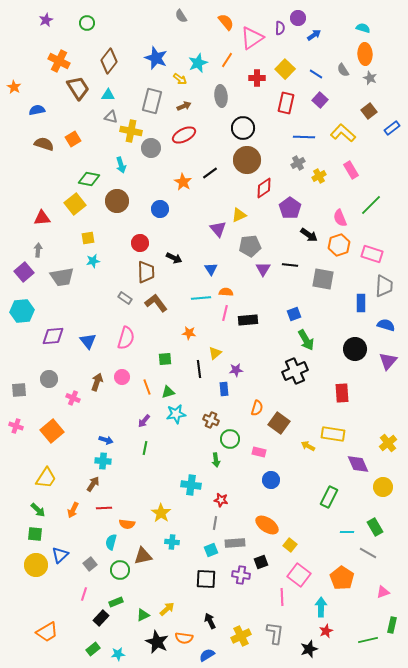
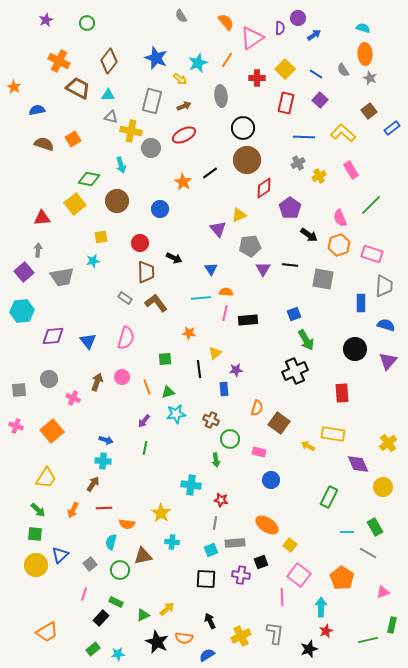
brown trapezoid at (78, 88): rotated 30 degrees counterclockwise
yellow square at (88, 238): moved 13 px right, 1 px up
green rectangle at (116, 602): rotated 48 degrees clockwise
